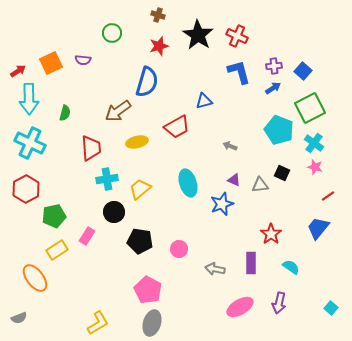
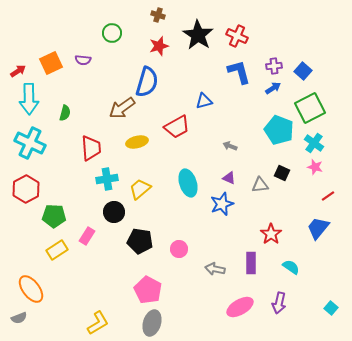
brown arrow at (118, 111): moved 4 px right, 3 px up
purple triangle at (234, 180): moved 5 px left, 2 px up
green pentagon at (54, 216): rotated 15 degrees clockwise
orange ellipse at (35, 278): moved 4 px left, 11 px down
